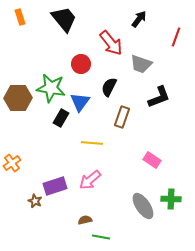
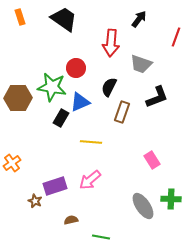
black trapezoid: rotated 16 degrees counterclockwise
red arrow: rotated 44 degrees clockwise
red circle: moved 5 px left, 4 px down
green star: moved 1 px right, 1 px up
black L-shape: moved 2 px left
blue triangle: rotated 30 degrees clockwise
brown rectangle: moved 5 px up
yellow line: moved 1 px left, 1 px up
pink rectangle: rotated 24 degrees clockwise
brown semicircle: moved 14 px left
